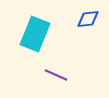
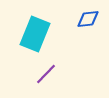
purple line: moved 10 px left, 1 px up; rotated 70 degrees counterclockwise
